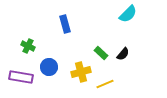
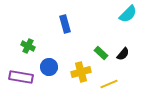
yellow line: moved 4 px right
